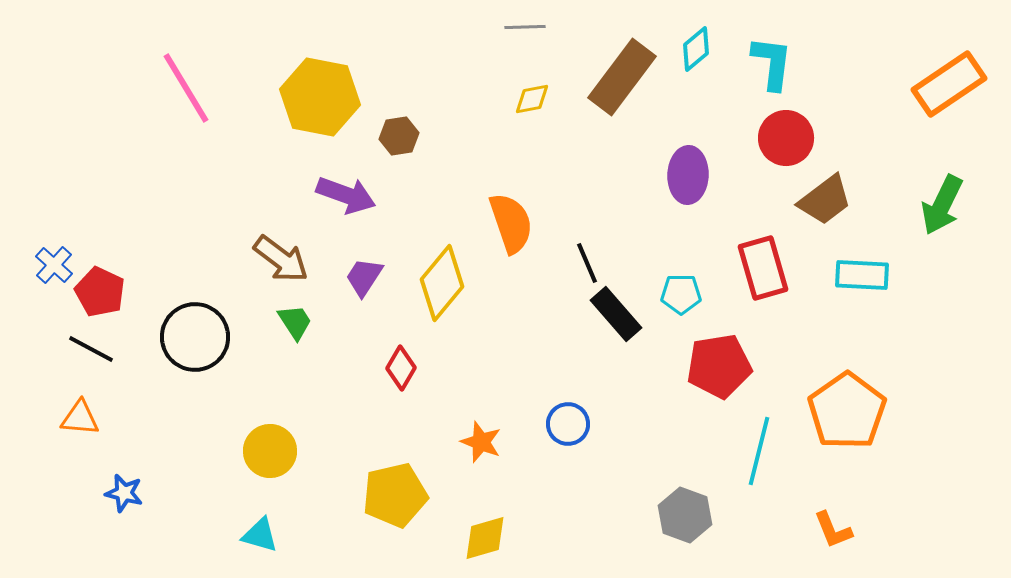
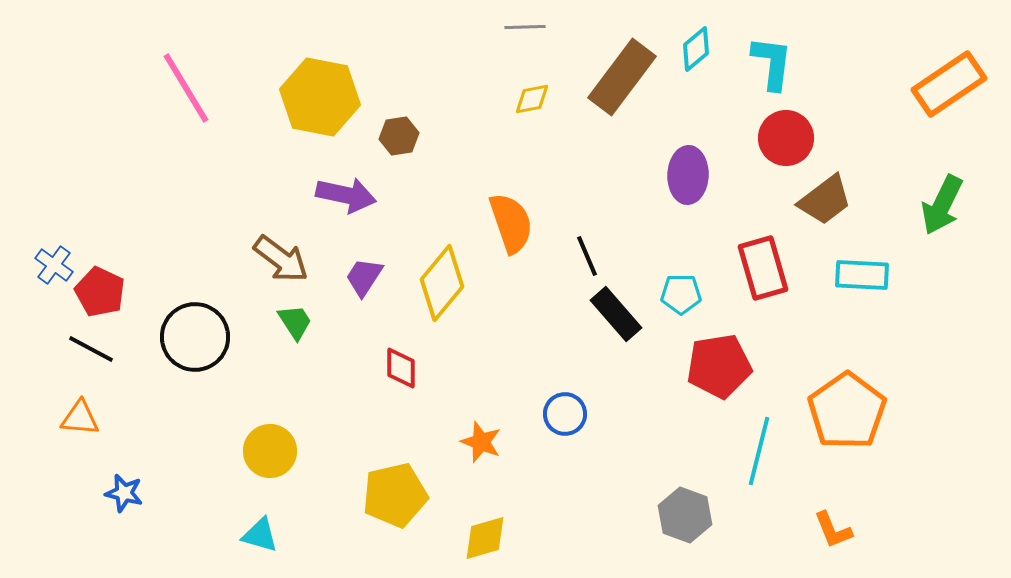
purple arrow at (346, 195): rotated 8 degrees counterclockwise
black line at (587, 263): moved 7 px up
blue cross at (54, 265): rotated 6 degrees counterclockwise
red diamond at (401, 368): rotated 30 degrees counterclockwise
blue circle at (568, 424): moved 3 px left, 10 px up
